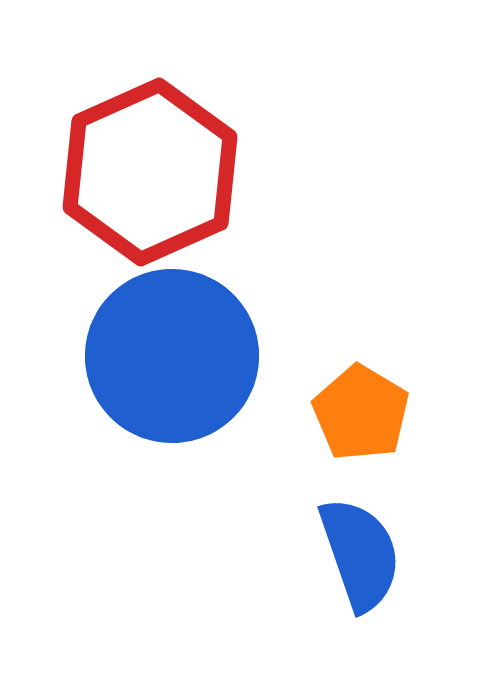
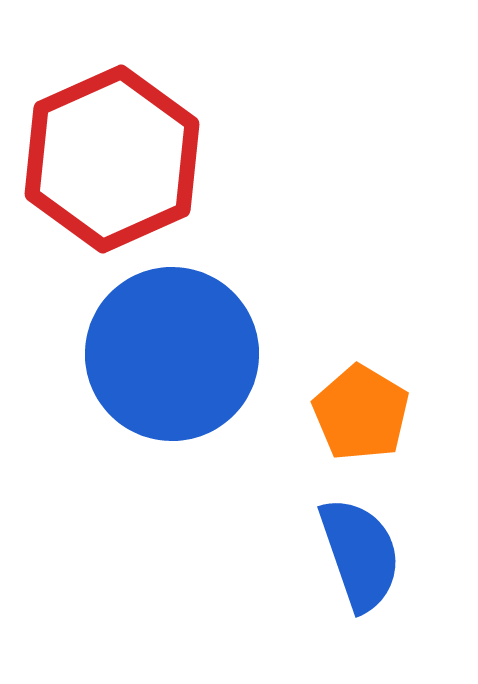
red hexagon: moved 38 px left, 13 px up
blue circle: moved 2 px up
